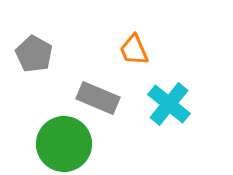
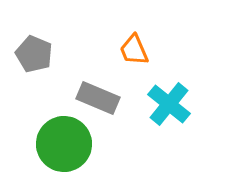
gray pentagon: rotated 6 degrees counterclockwise
